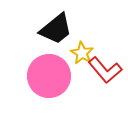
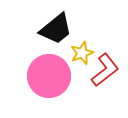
yellow star: rotated 20 degrees clockwise
red L-shape: rotated 88 degrees counterclockwise
